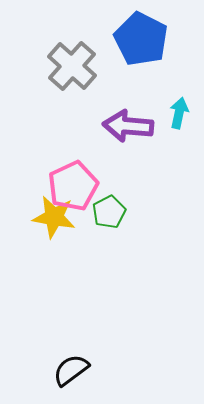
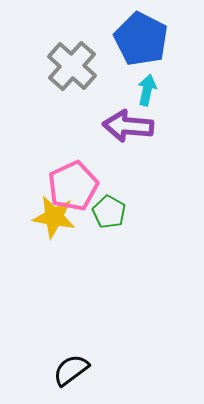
cyan arrow: moved 32 px left, 23 px up
green pentagon: rotated 16 degrees counterclockwise
